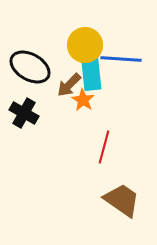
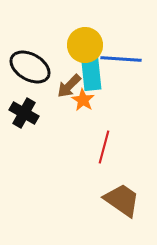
brown arrow: moved 1 px down
